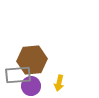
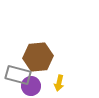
brown hexagon: moved 6 px right, 3 px up
gray rectangle: rotated 20 degrees clockwise
